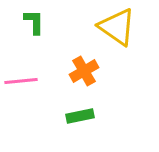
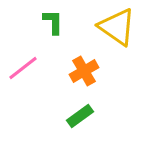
green L-shape: moved 19 px right
pink line: moved 2 px right, 13 px up; rotated 32 degrees counterclockwise
green rectangle: rotated 24 degrees counterclockwise
